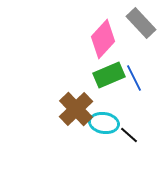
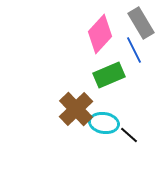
gray rectangle: rotated 12 degrees clockwise
pink diamond: moved 3 px left, 5 px up
blue line: moved 28 px up
